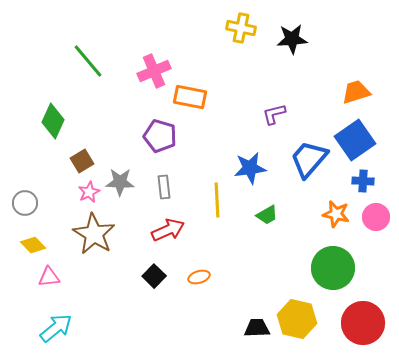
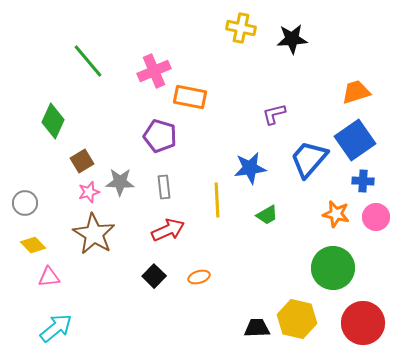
pink star: rotated 10 degrees clockwise
